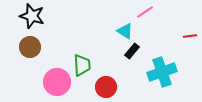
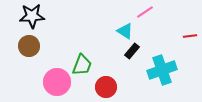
black star: rotated 20 degrees counterclockwise
brown circle: moved 1 px left, 1 px up
green trapezoid: rotated 25 degrees clockwise
cyan cross: moved 2 px up
